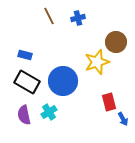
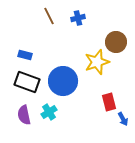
black rectangle: rotated 10 degrees counterclockwise
